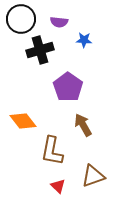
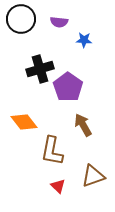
black cross: moved 19 px down
orange diamond: moved 1 px right, 1 px down
